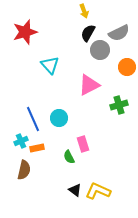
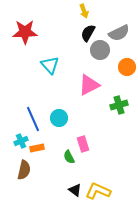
red star: rotated 15 degrees clockwise
